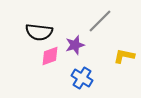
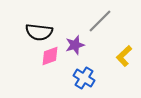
yellow L-shape: rotated 55 degrees counterclockwise
blue cross: moved 2 px right
